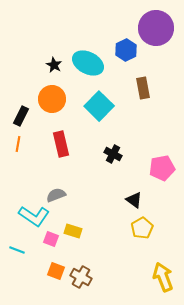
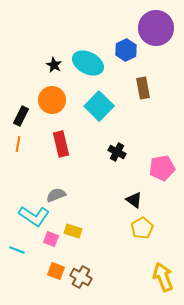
orange circle: moved 1 px down
black cross: moved 4 px right, 2 px up
